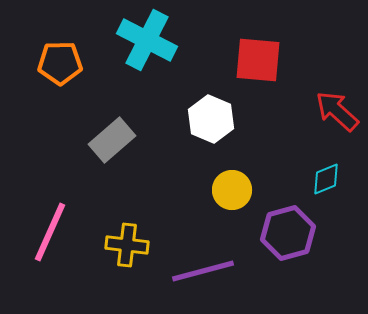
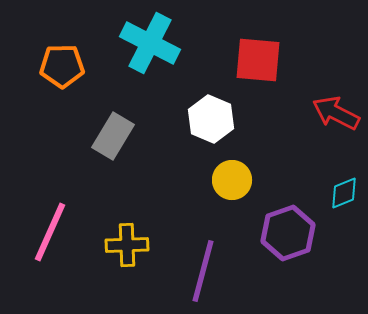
cyan cross: moved 3 px right, 3 px down
orange pentagon: moved 2 px right, 3 px down
red arrow: moved 1 px left, 2 px down; rotated 15 degrees counterclockwise
gray rectangle: moved 1 px right, 4 px up; rotated 18 degrees counterclockwise
cyan diamond: moved 18 px right, 14 px down
yellow circle: moved 10 px up
purple hexagon: rotated 4 degrees counterclockwise
yellow cross: rotated 9 degrees counterclockwise
purple line: rotated 60 degrees counterclockwise
